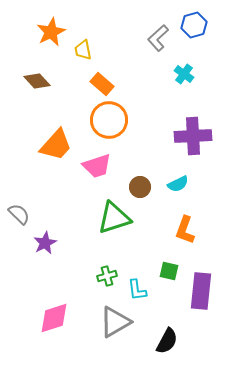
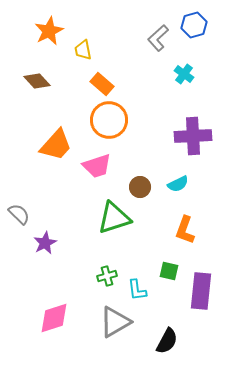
orange star: moved 2 px left, 1 px up
